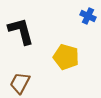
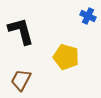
brown trapezoid: moved 1 px right, 3 px up
